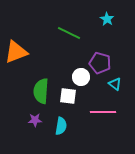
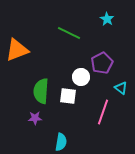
orange triangle: moved 1 px right, 2 px up
purple pentagon: moved 2 px right; rotated 30 degrees clockwise
cyan triangle: moved 6 px right, 4 px down
pink line: rotated 70 degrees counterclockwise
purple star: moved 2 px up
cyan semicircle: moved 16 px down
